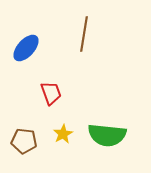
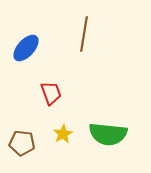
green semicircle: moved 1 px right, 1 px up
brown pentagon: moved 2 px left, 2 px down
